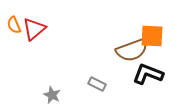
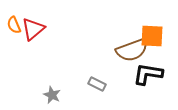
red triangle: moved 1 px left
black L-shape: rotated 12 degrees counterclockwise
